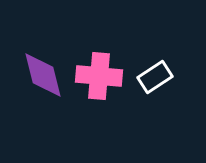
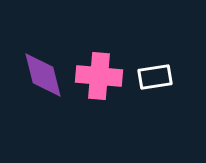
white rectangle: rotated 24 degrees clockwise
